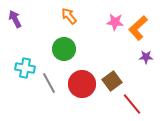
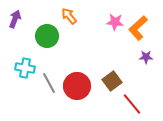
purple arrow: rotated 48 degrees clockwise
green circle: moved 17 px left, 13 px up
red circle: moved 5 px left, 2 px down
